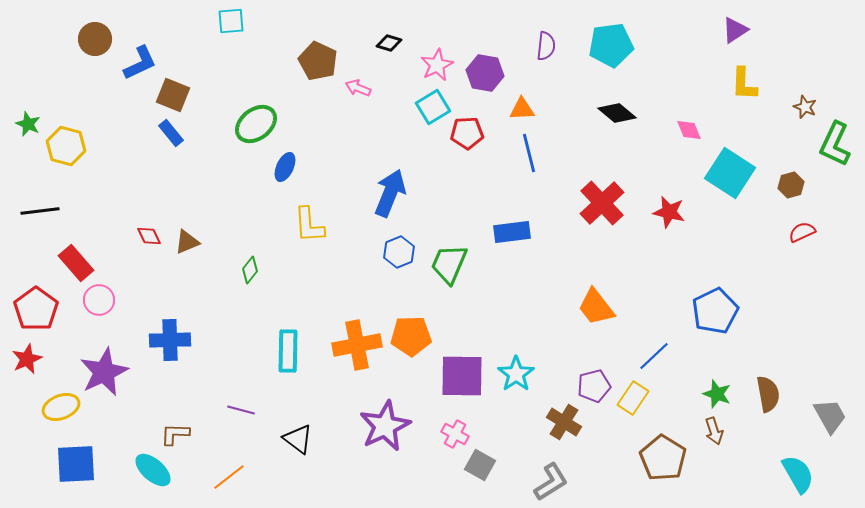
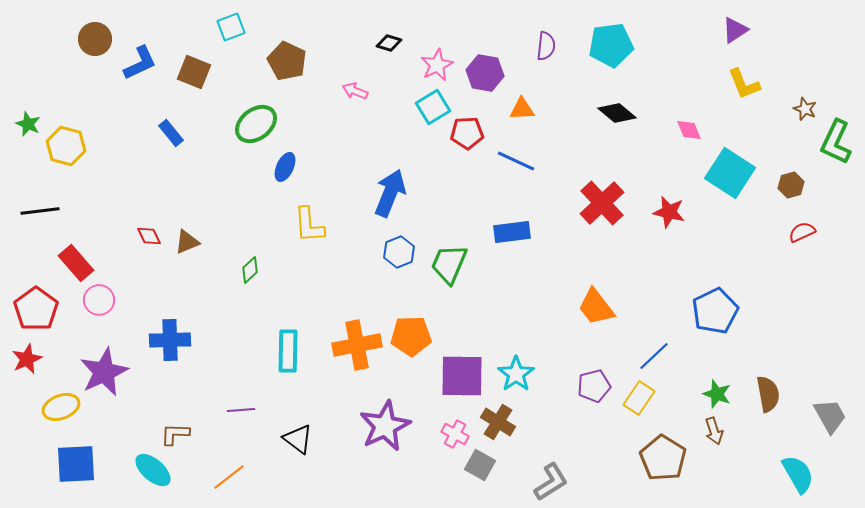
cyan square at (231, 21): moved 6 px down; rotated 16 degrees counterclockwise
brown pentagon at (318, 61): moved 31 px left
yellow L-shape at (744, 84): rotated 24 degrees counterclockwise
pink arrow at (358, 88): moved 3 px left, 3 px down
brown square at (173, 95): moved 21 px right, 23 px up
brown star at (805, 107): moved 2 px down
green L-shape at (835, 144): moved 1 px right, 2 px up
blue line at (529, 153): moved 13 px left, 8 px down; rotated 51 degrees counterclockwise
green diamond at (250, 270): rotated 8 degrees clockwise
yellow rectangle at (633, 398): moved 6 px right
purple line at (241, 410): rotated 20 degrees counterclockwise
brown cross at (564, 422): moved 66 px left
